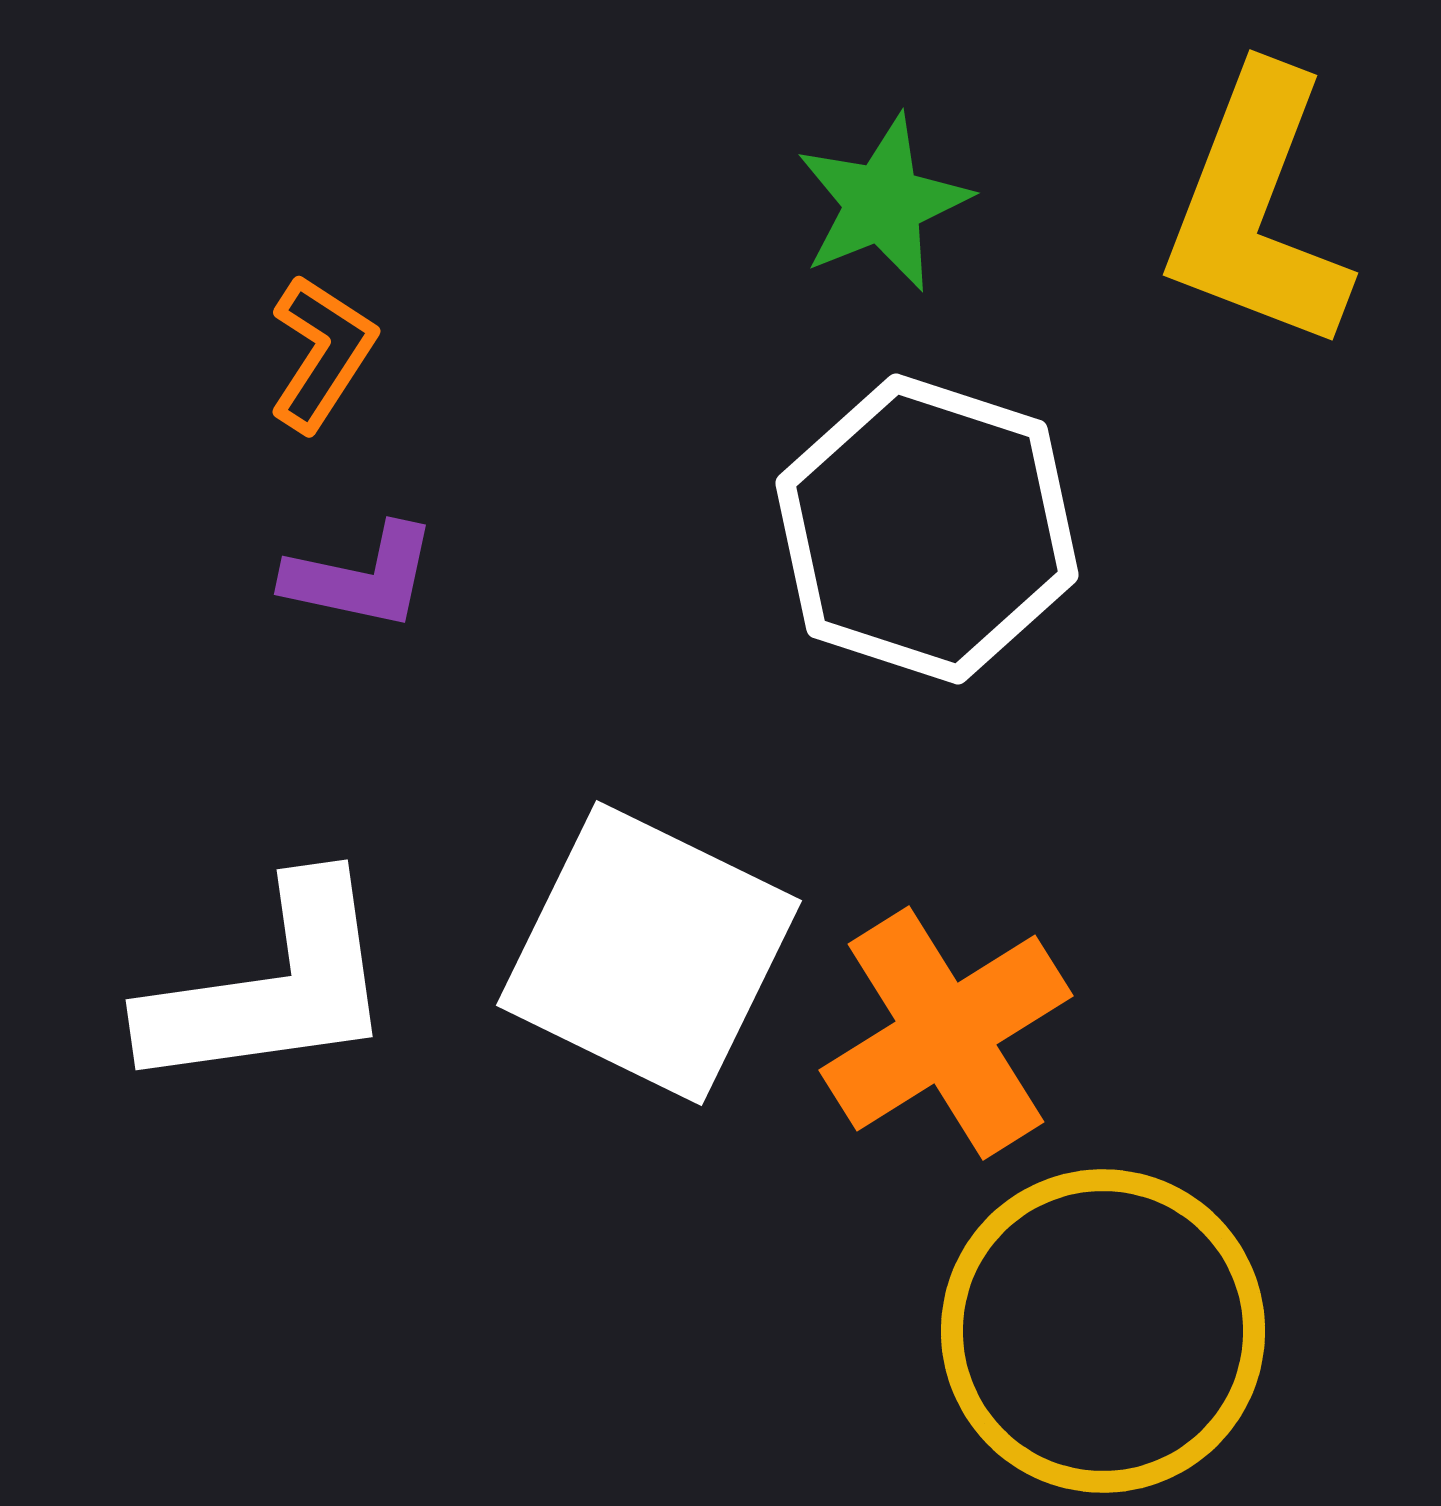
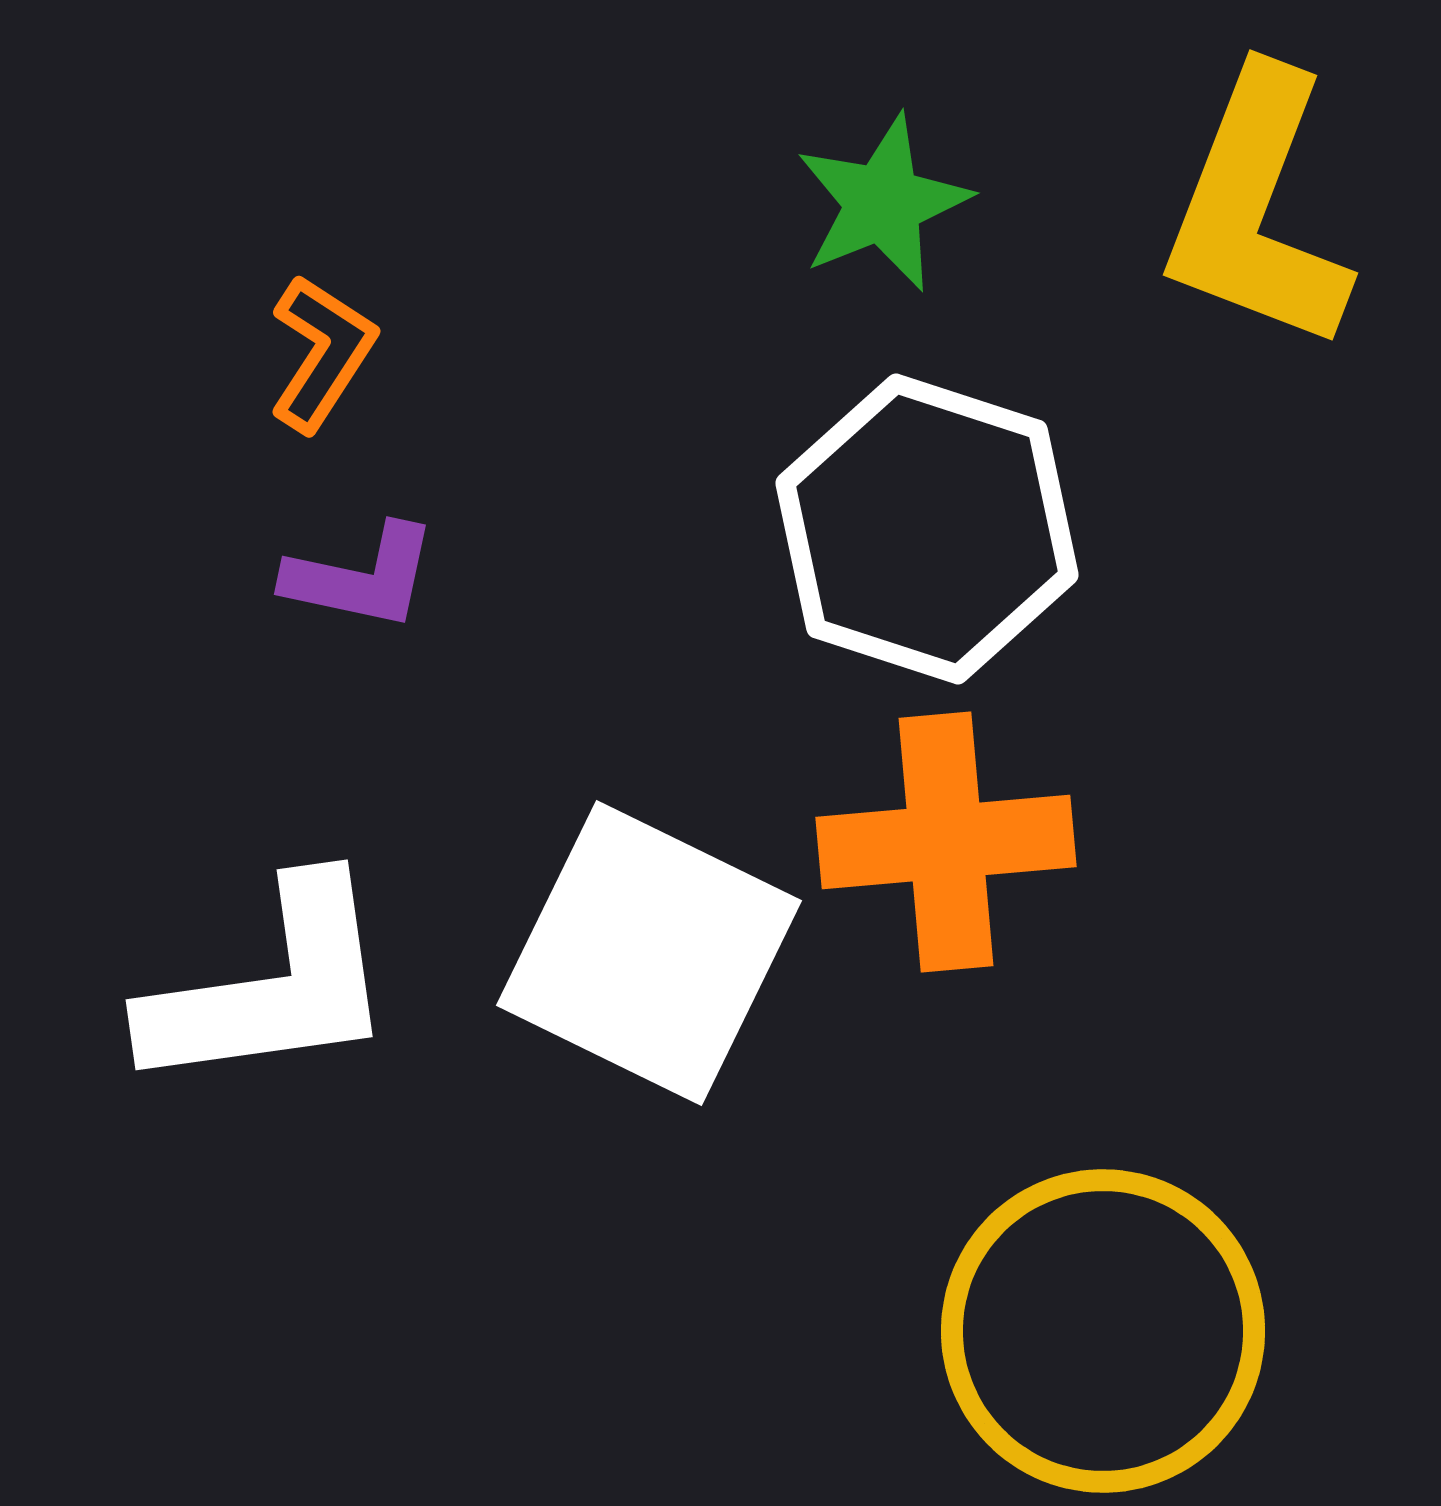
orange cross: moved 191 px up; rotated 27 degrees clockwise
